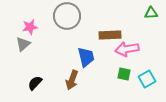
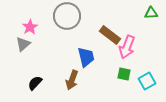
pink star: rotated 21 degrees counterclockwise
brown rectangle: rotated 40 degrees clockwise
pink arrow: moved 2 px up; rotated 60 degrees counterclockwise
cyan square: moved 2 px down
